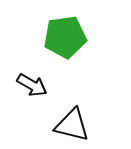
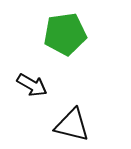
green pentagon: moved 3 px up
